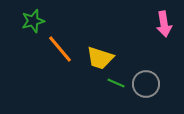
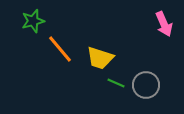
pink arrow: rotated 15 degrees counterclockwise
gray circle: moved 1 px down
